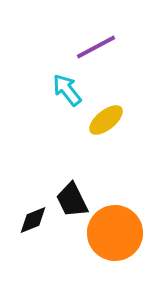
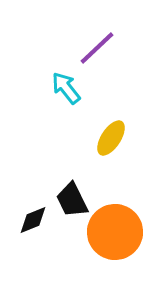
purple line: moved 1 px right, 1 px down; rotated 15 degrees counterclockwise
cyan arrow: moved 1 px left, 2 px up
yellow ellipse: moved 5 px right, 18 px down; rotated 18 degrees counterclockwise
orange circle: moved 1 px up
